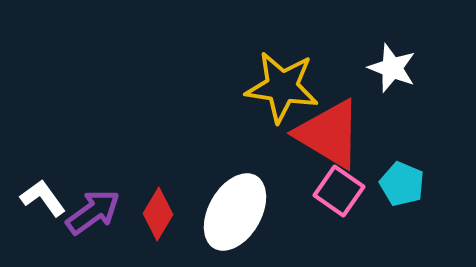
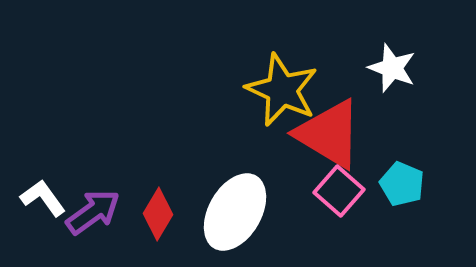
yellow star: moved 3 px down; rotated 16 degrees clockwise
pink square: rotated 6 degrees clockwise
